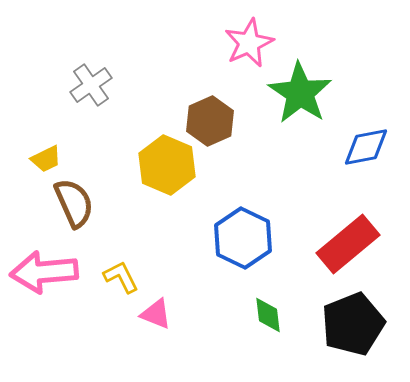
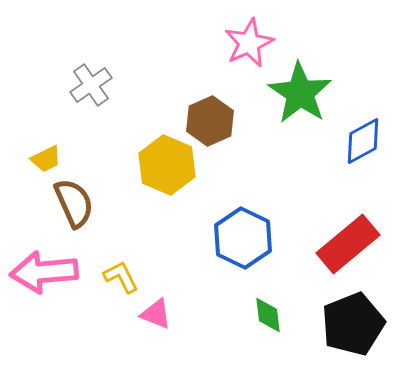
blue diamond: moved 3 px left, 6 px up; rotated 18 degrees counterclockwise
